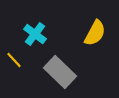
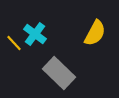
yellow line: moved 17 px up
gray rectangle: moved 1 px left, 1 px down
